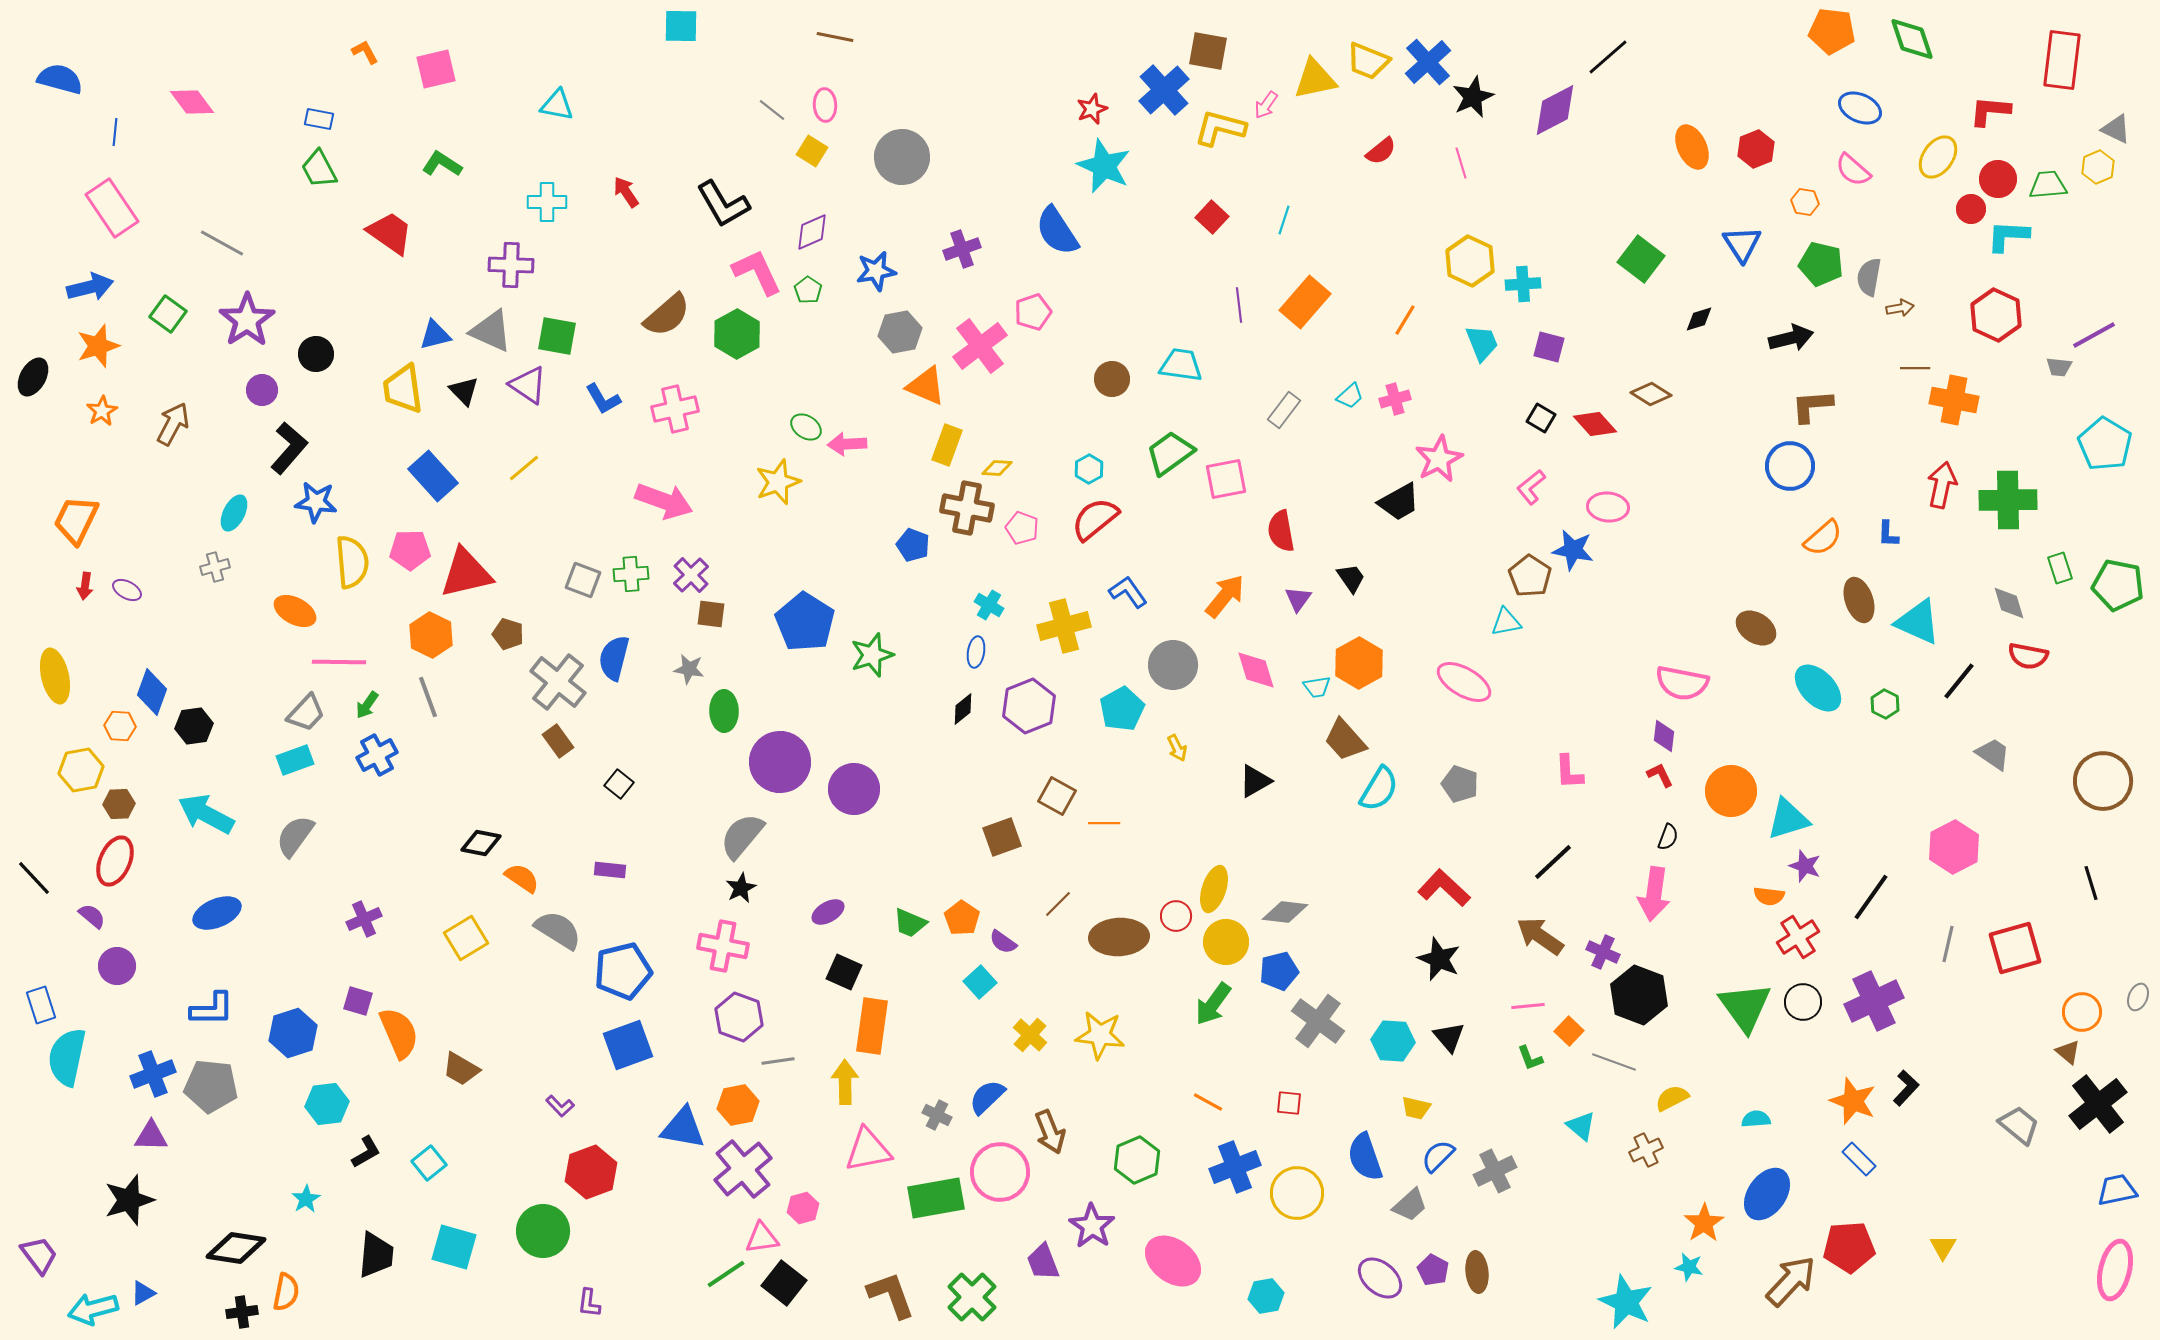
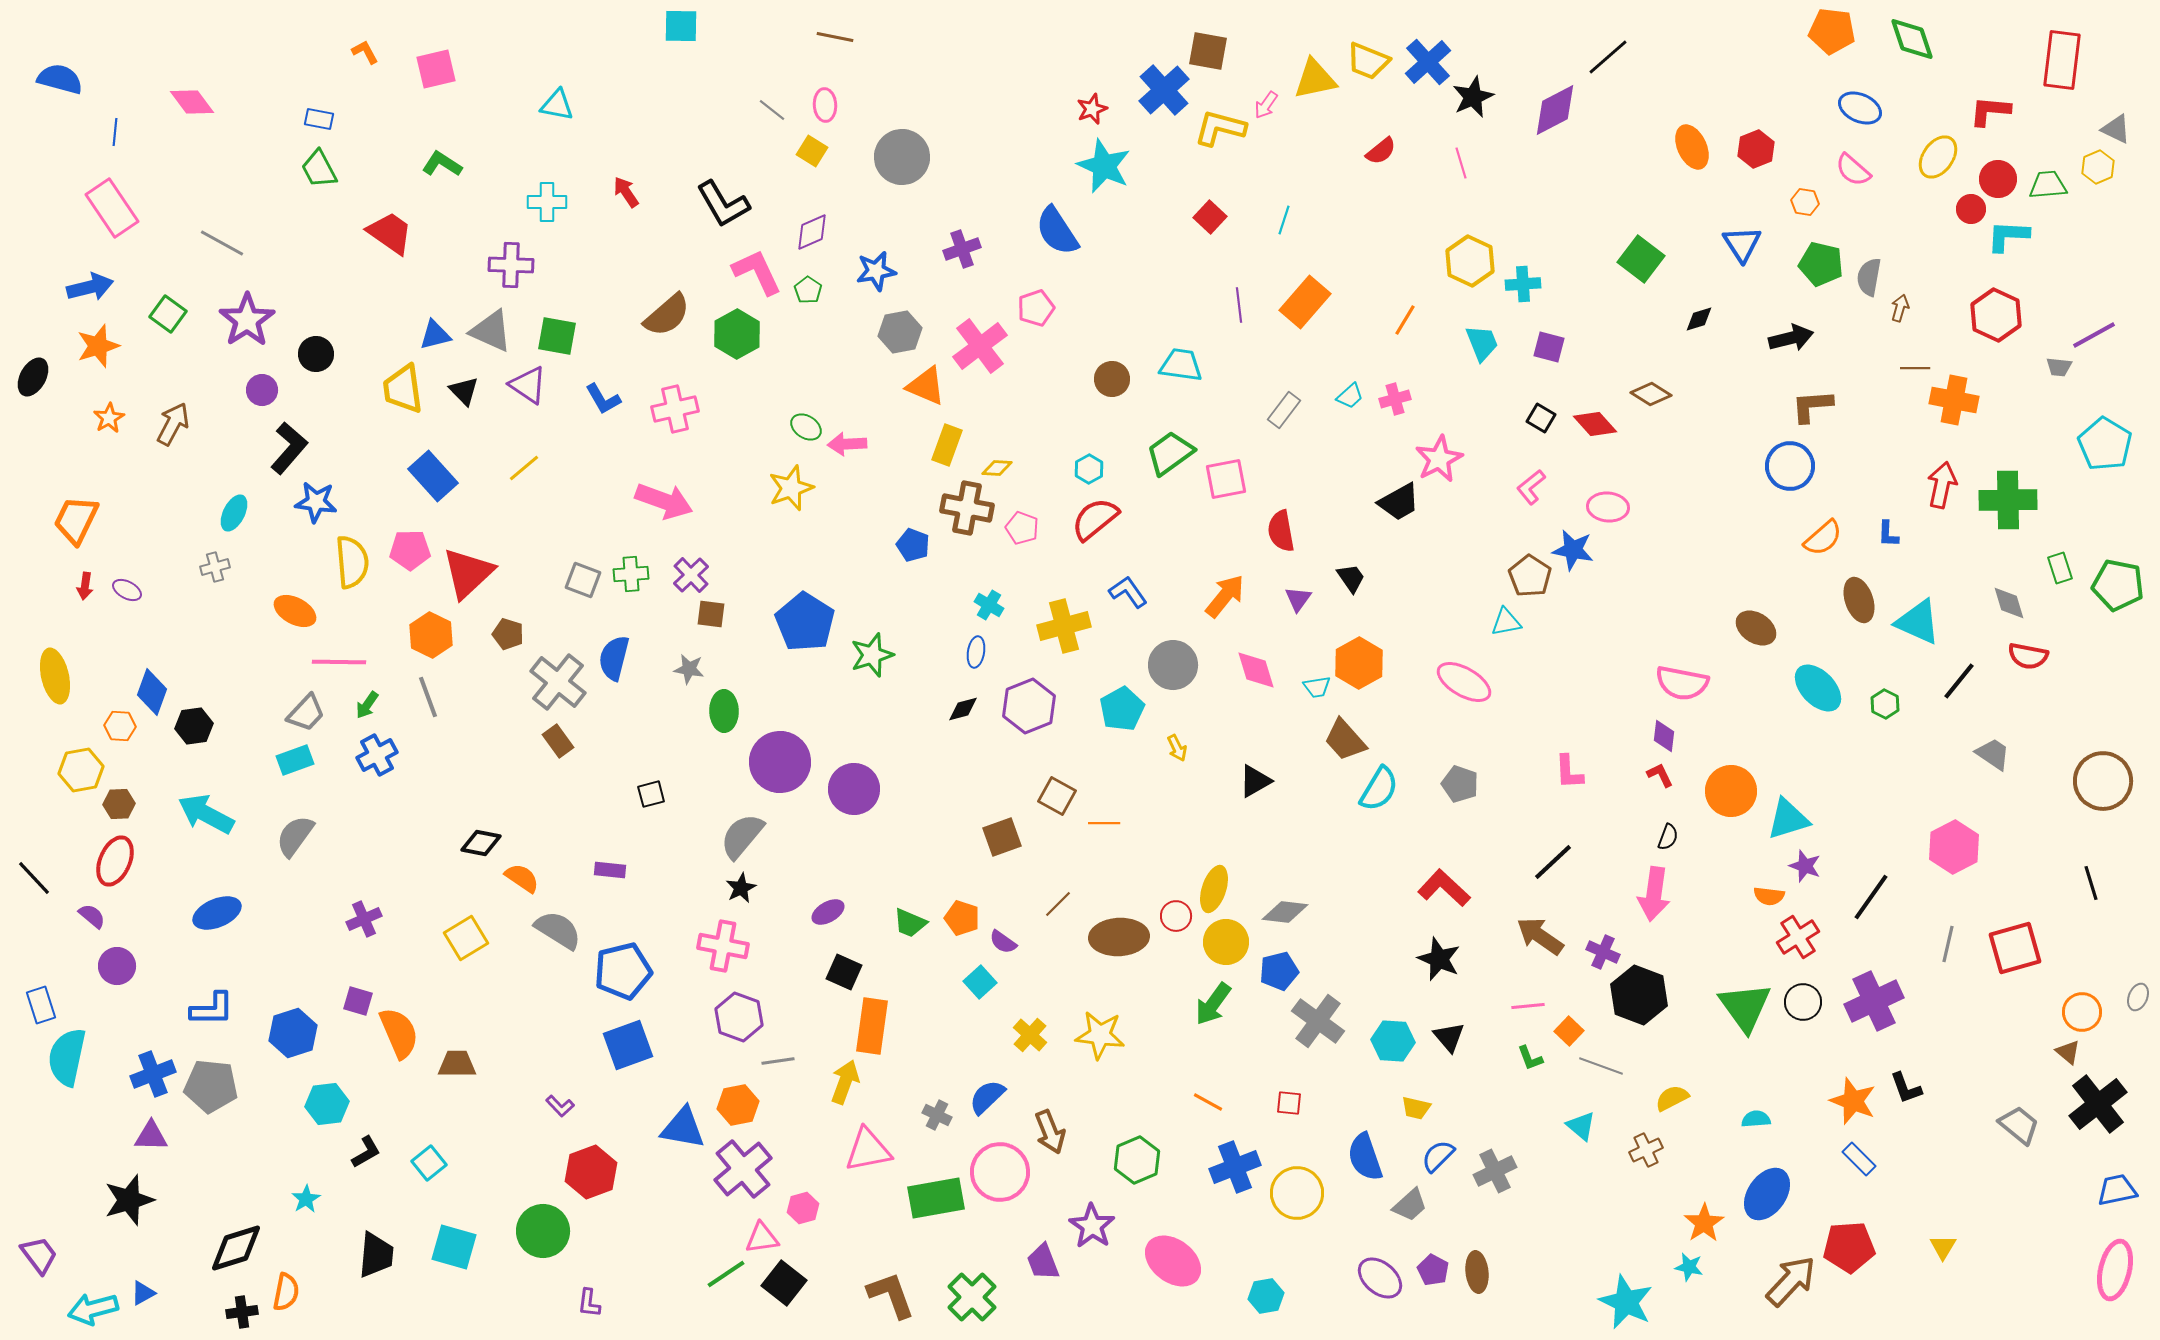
red square at (1212, 217): moved 2 px left
brown arrow at (1900, 308): rotated 64 degrees counterclockwise
pink pentagon at (1033, 312): moved 3 px right, 4 px up
orange star at (102, 411): moved 7 px right, 7 px down
yellow star at (778, 482): moved 13 px right, 6 px down
red triangle at (466, 573): moved 2 px right; rotated 30 degrees counterclockwise
black diamond at (963, 709): rotated 24 degrees clockwise
black square at (619, 784): moved 32 px right, 10 px down; rotated 36 degrees clockwise
orange pentagon at (962, 918): rotated 16 degrees counterclockwise
gray line at (1614, 1062): moved 13 px left, 4 px down
brown trapezoid at (461, 1069): moved 4 px left, 5 px up; rotated 150 degrees clockwise
yellow arrow at (845, 1082): rotated 21 degrees clockwise
black L-shape at (1906, 1088): rotated 117 degrees clockwise
black diamond at (236, 1248): rotated 26 degrees counterclockwise
